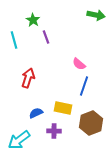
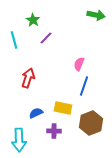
purple line: moved 1 px down; rotated 64 degrees clockwise
pink semicircle: rotated 72 degrees clockwise
cyan arrow: rotated 55 degrees counterclockwise
